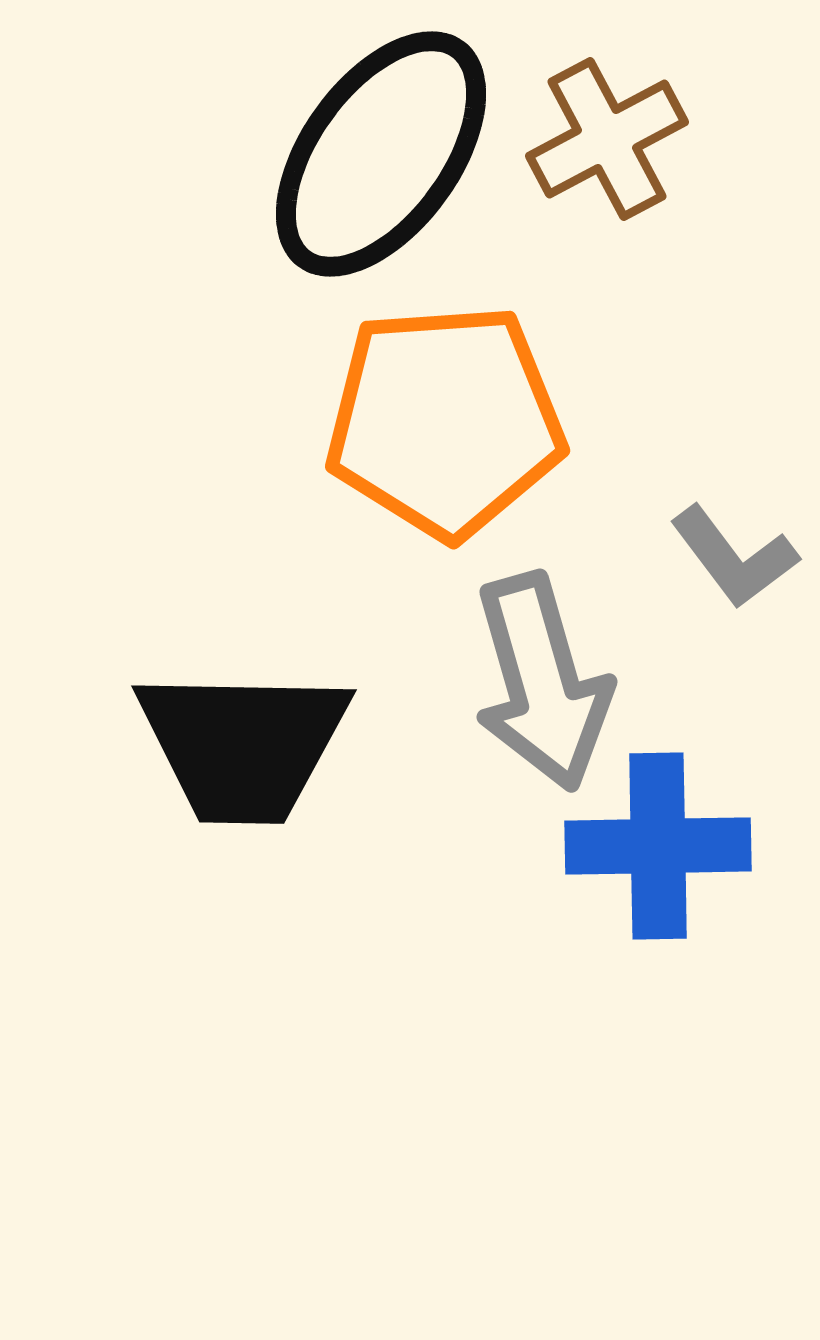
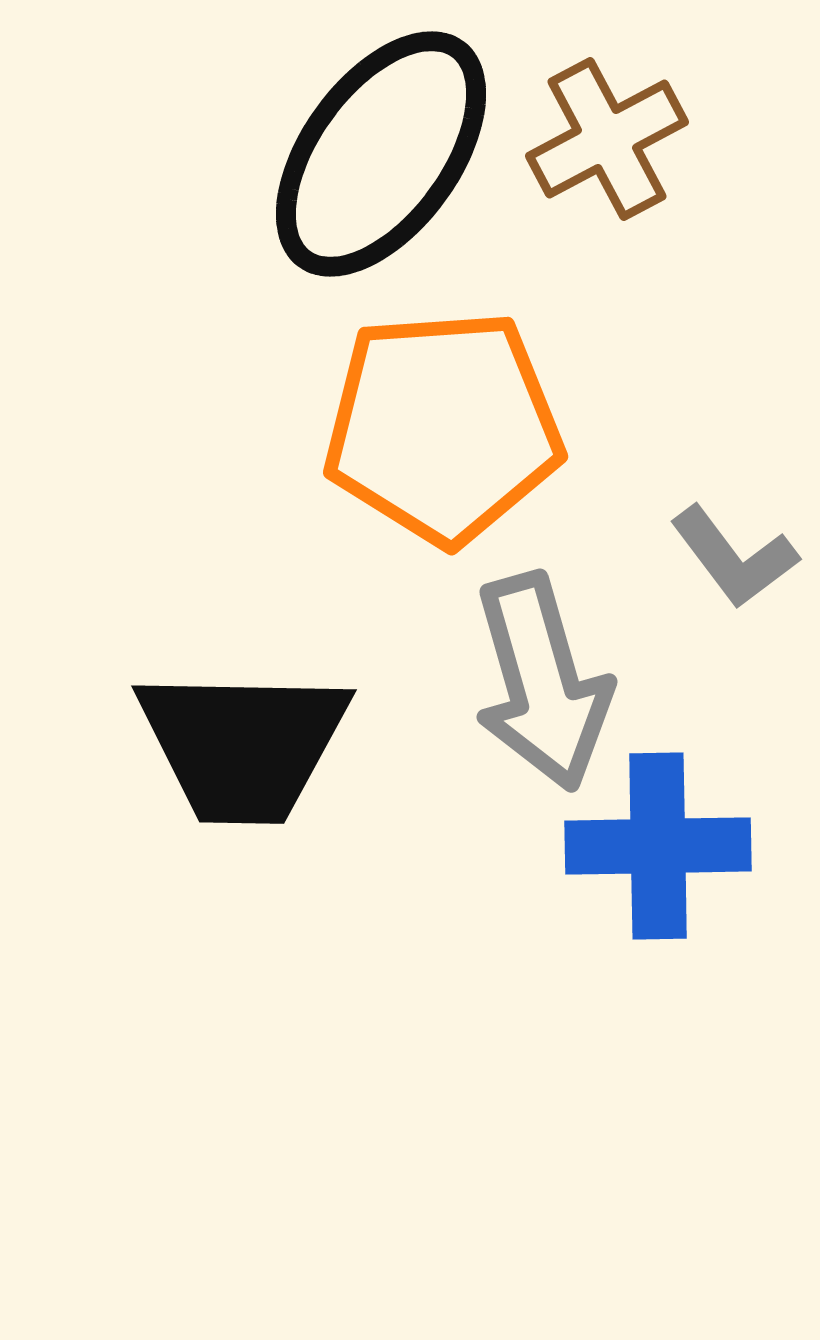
orange pentagon: moved 2 px left, 6 px down
